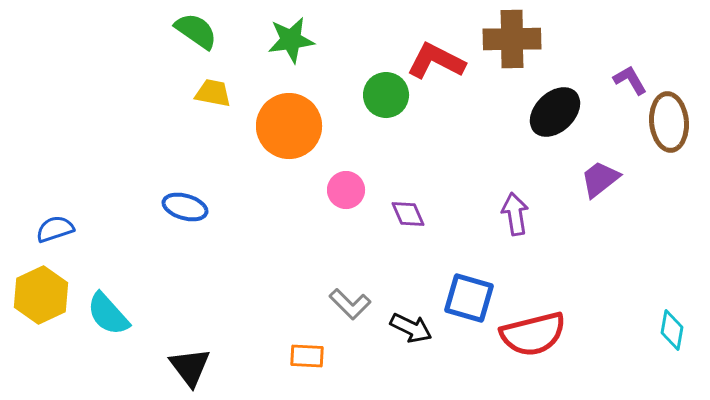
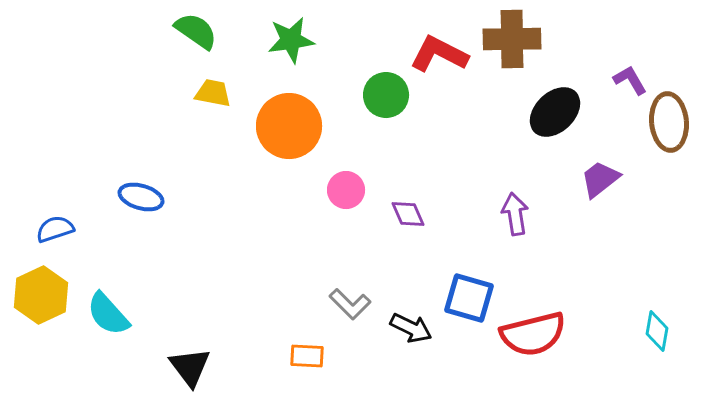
red L-shape: moved 3 px right, 7 px up
blue ellipse: moved 44 px left, 10 px up
cyan diamond: moved 15 px left, 1 px down
